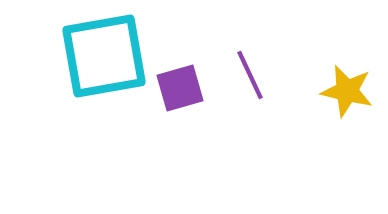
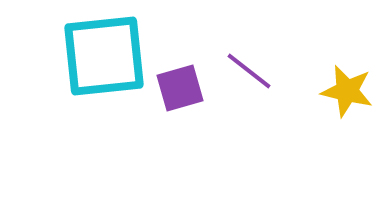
cyan square: rotated 4 degrees clockwise
purple line: moved 1 px left, 4 px up; rotated 27 degrees counterclockwise
